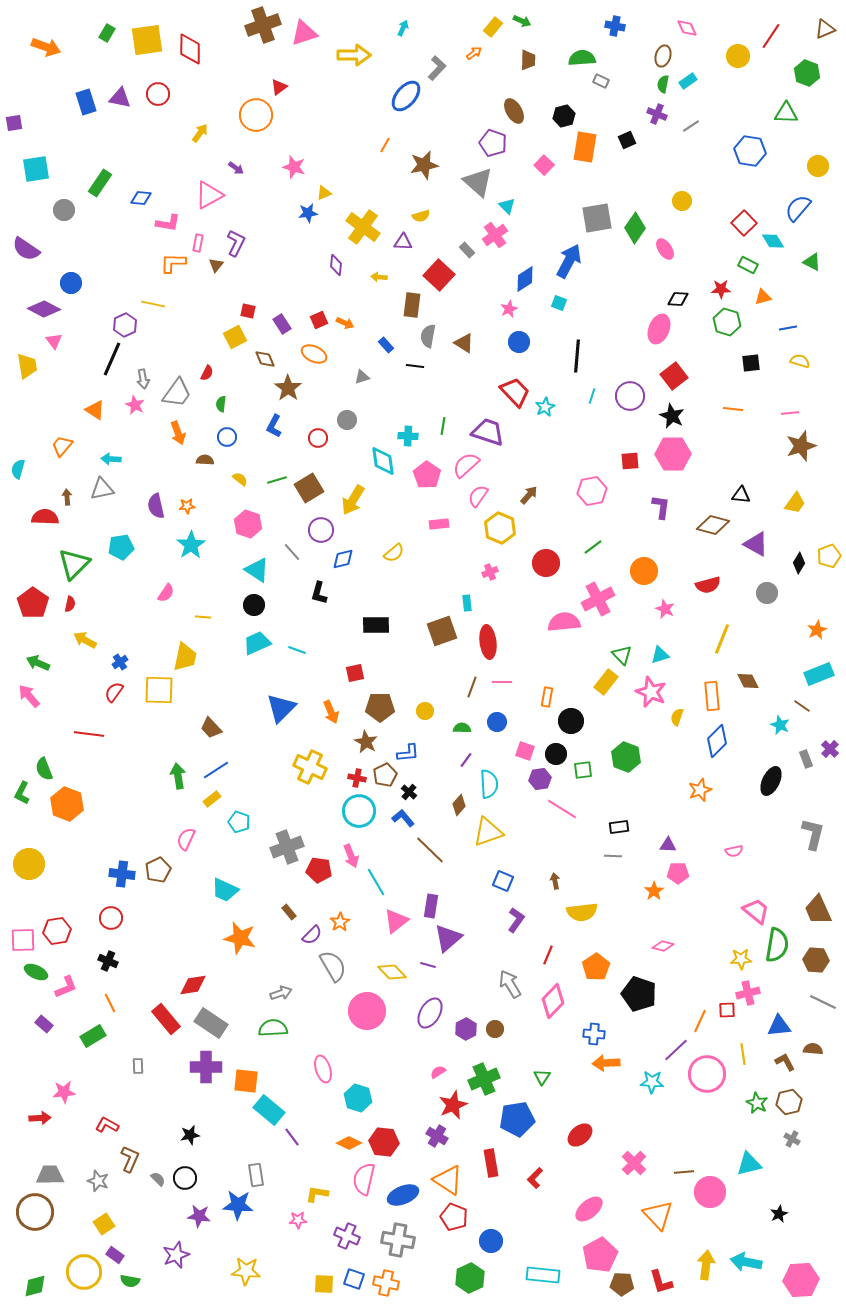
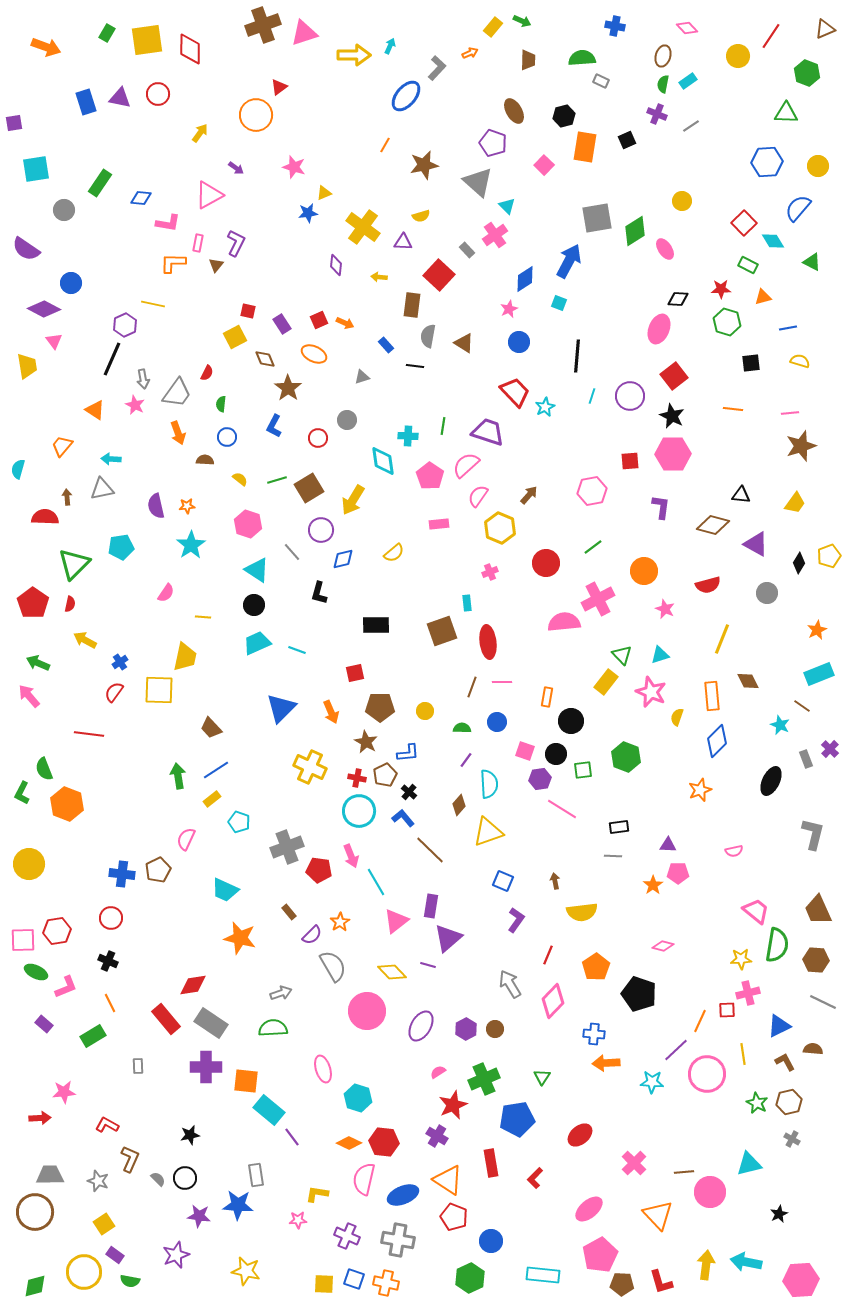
cyan arrow at (403, 28): moved 13 px left, 18 px down
pink diamond at (687, 28): rotated 20 degrees counterclockwise
orange arrow at (474, 53): moved 4 px left; rotated 14 degrees clockwise
blue hexagon at (750, 151): moved 17 px right, 11 px down; rotated 12 degrees counterclockwise
green diamond at (635, 228): moved 3 px down; rotated 24 degrees clockwise
pink pentagon at (427, 475): moved 3 px right, 1 px down
orange star at (654, 891): moved 1 px left, 6 px up
purple ellipse at (430, 1013): moved 9 px left, 13 px down
blue triangle at (779, 1026): rotated 20 degrees counterclockwise
yellow star at (246, 1271): rotated 8 degrees clockwise
